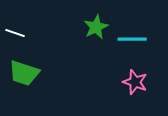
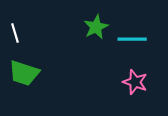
white line: rotated 54 degrees clockwise
